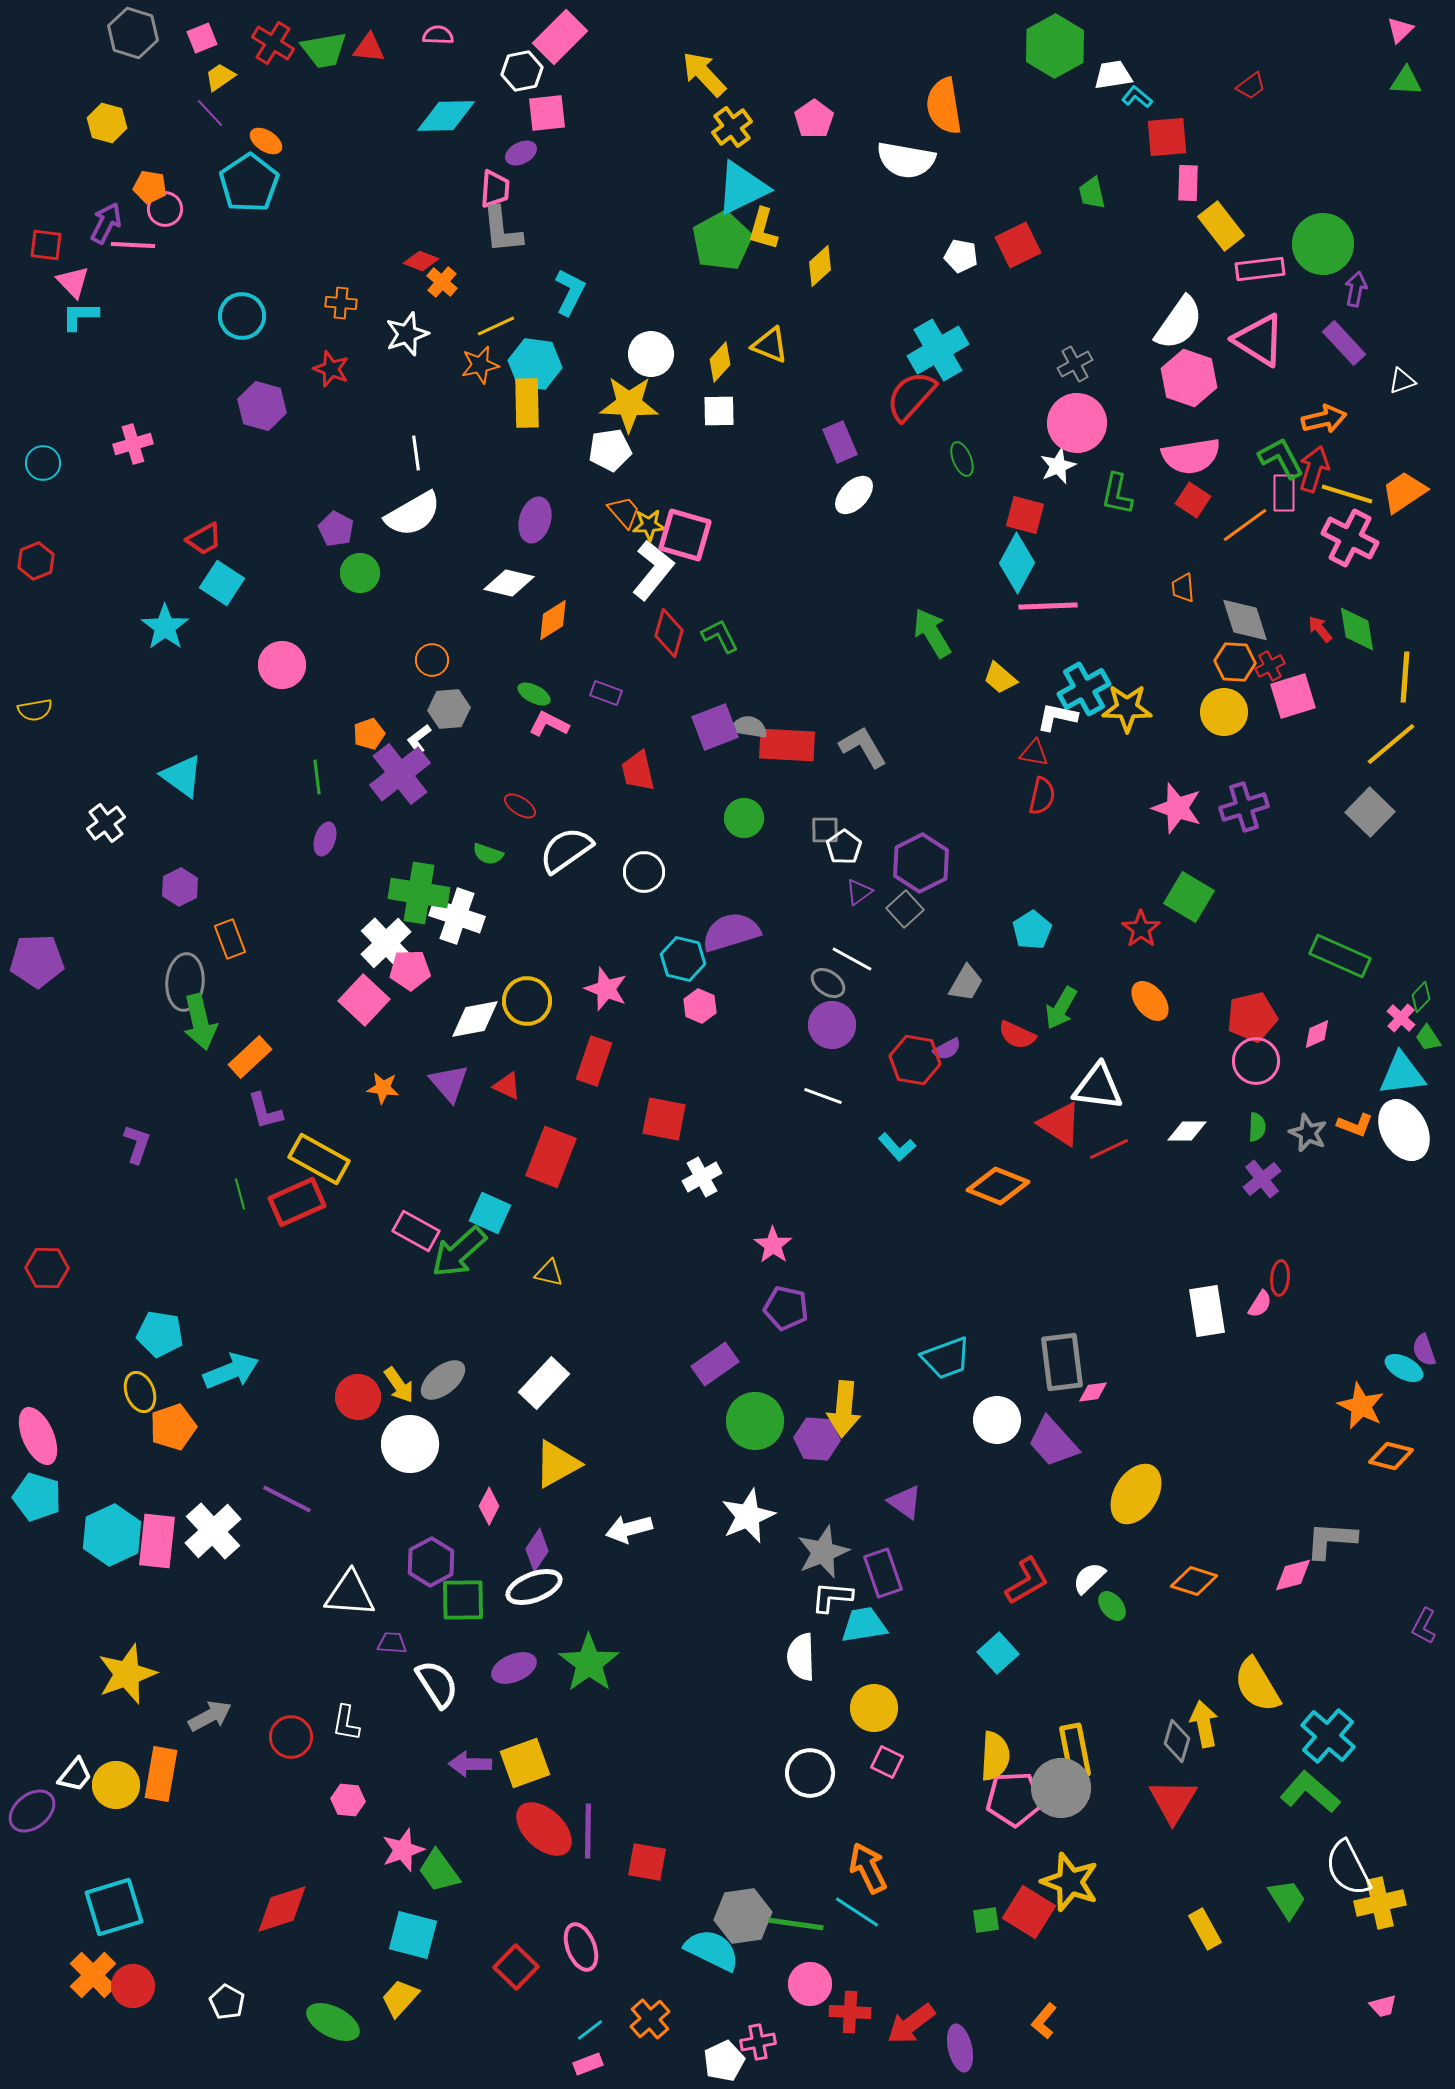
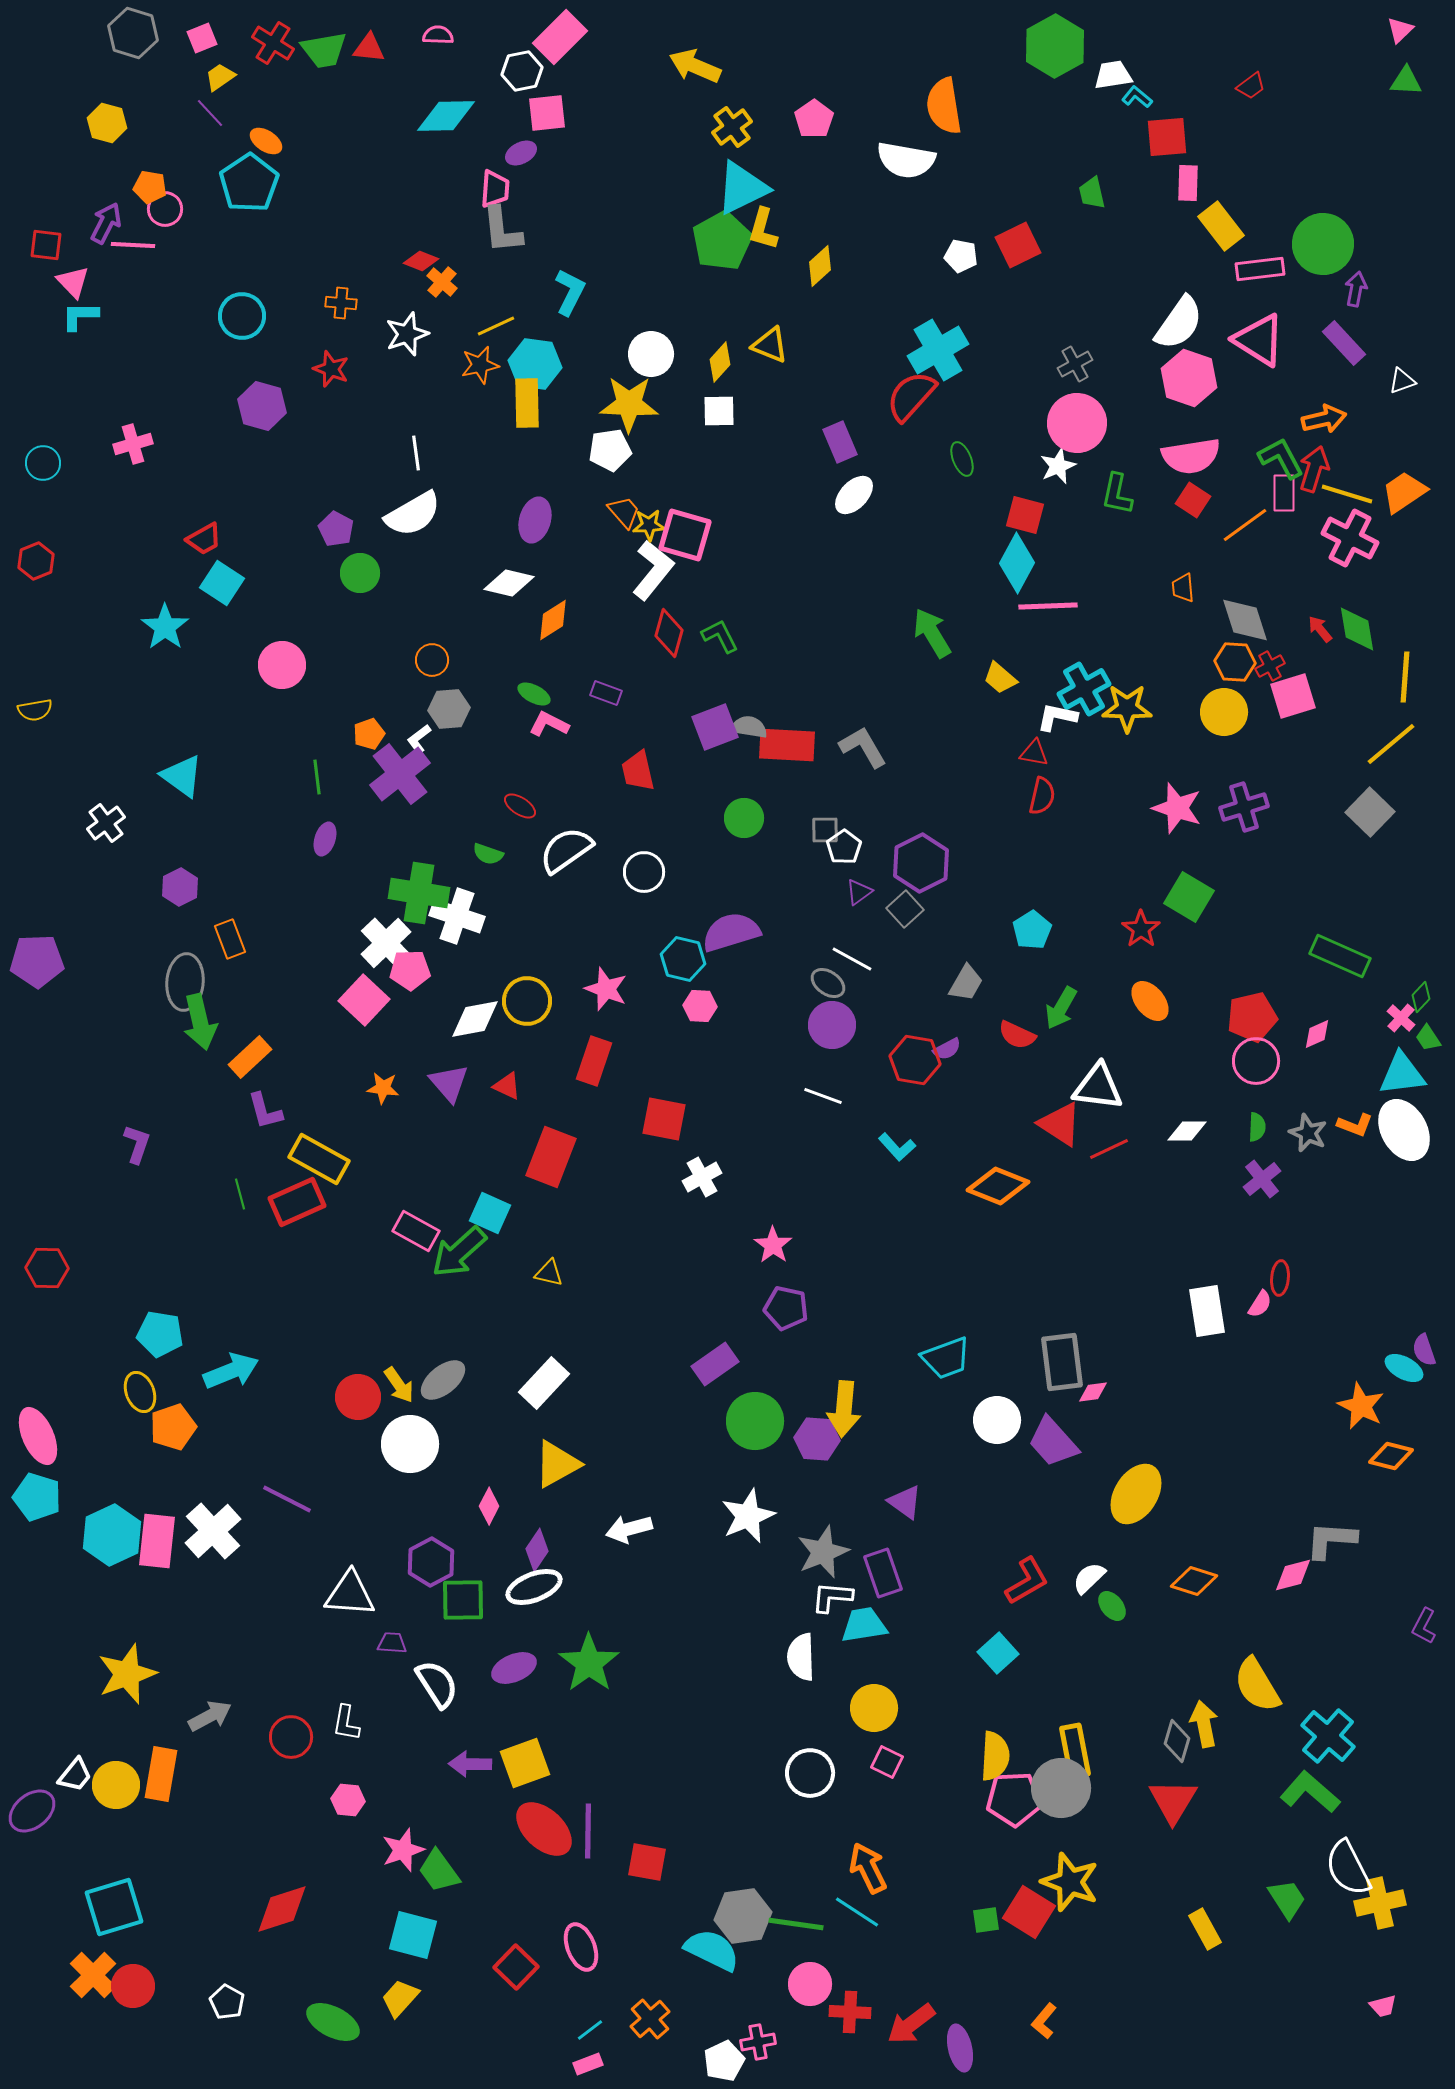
yellow arrow at (704, 74): moved 9 px left, 8 px up; rotated 24 degrees counterclockwise
pink hexagon at (700, 1006): rotated 20 degrees counterclockwise
